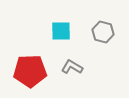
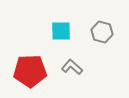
gray hexagon: moved 1 px left
gray L-shape: rotated 10 degrees clockwise
